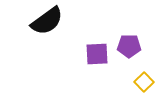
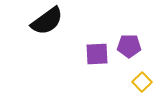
yellow square: moved 2 px left
